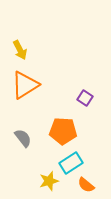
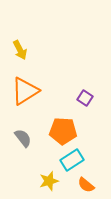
orange triangle: moved 6 px down
cyan rectangle: moved 1 px right, 3 px up
